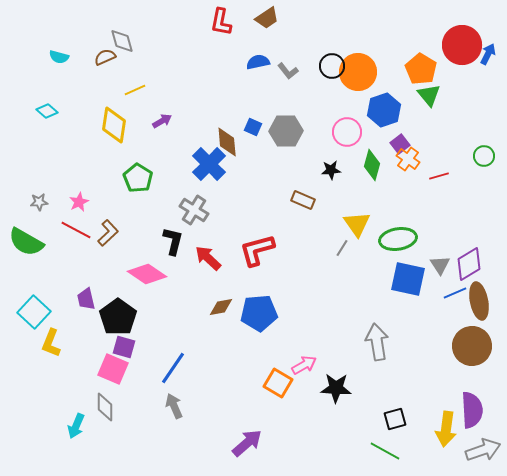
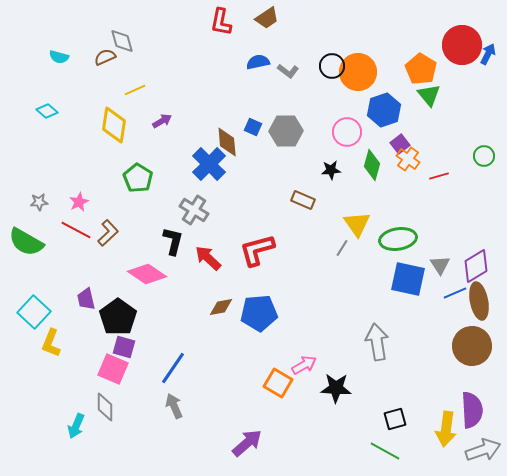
gray L-shape at (288, 71): rotated 15 degrees counterclockwise
purple diamond at (469, 264): moved 7 px right, 2 px down
